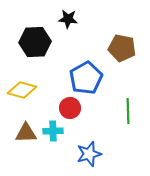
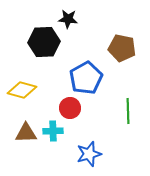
black hexagon: moved 9 px right
